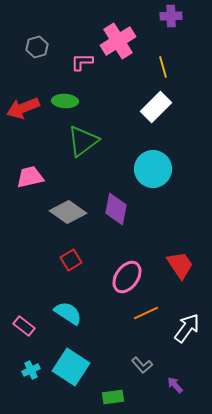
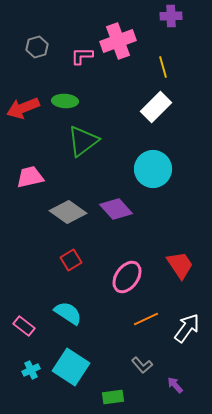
pink cross: rotated 12 degrees clockwise
pink L-shape: moved 6 px up
purple diamond: rotated 52 degrees counterclockwise
orange line: moved 6 px down
